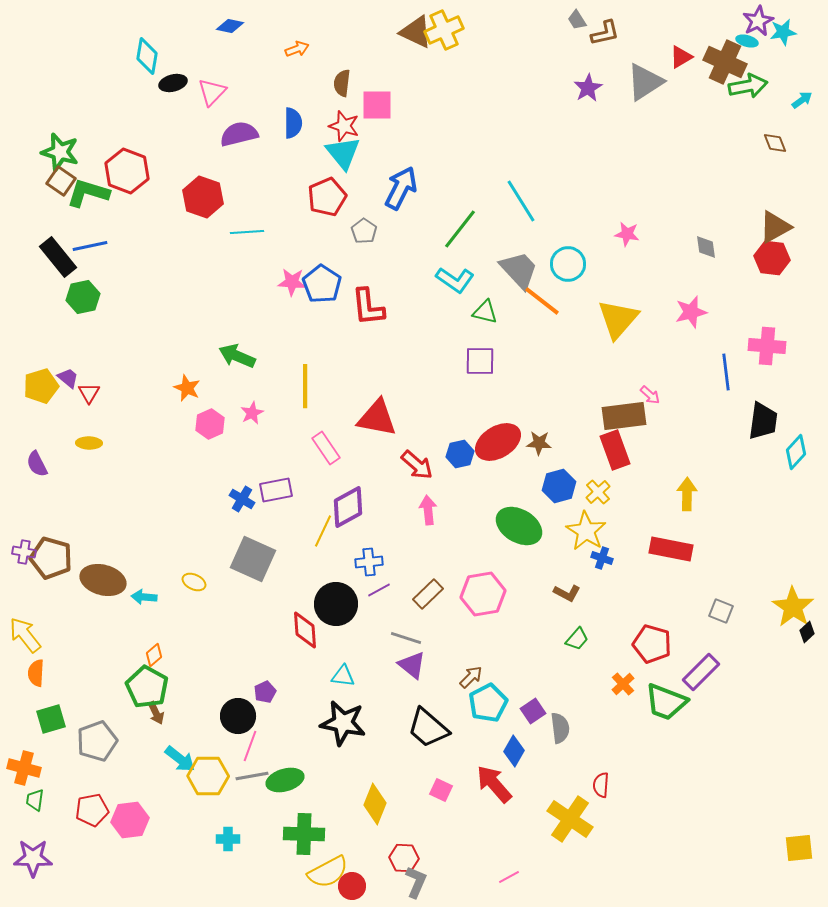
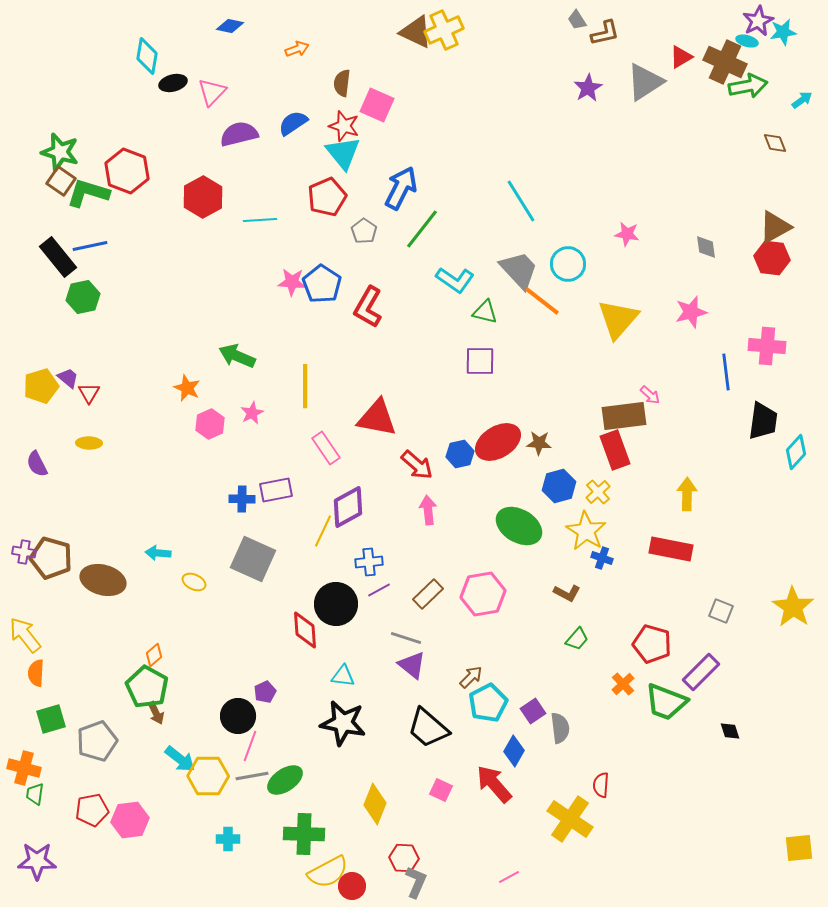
pink square at (377, 105): rotated 24 degrees clockwise
blue semicircle at (293, 123): rotated 124 degrees counterclockwise
red hexagon at (203, 197): rotated 12 degrees clockwise
green line at (460, 229): moved 38 px left
cyan line at (247, 232): moved 13 px right, 12 px up
red L-shape at (368, 307): rotated 36 degrees clockwise
blue cross at (242, 499): rotated 30 degrees counterclockwise
cyan arrow at (144, 597): moved 14 px right, 44 px up
black diamond at (807, 632): moved 77 px left, 99 px down; rotated 65 degrees counterclockwise
green ellipse at (285, 780): rotated 18 degrees counterclockwise
green trapezoid at (35, 800): moved 6 px up
purple star at (33, 858): moved 4 px right, 3 px down
